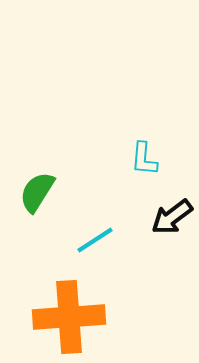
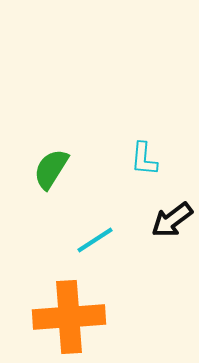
green semicircle: moved 14 px right, 23 px up
black arrow: moved 3 px down
